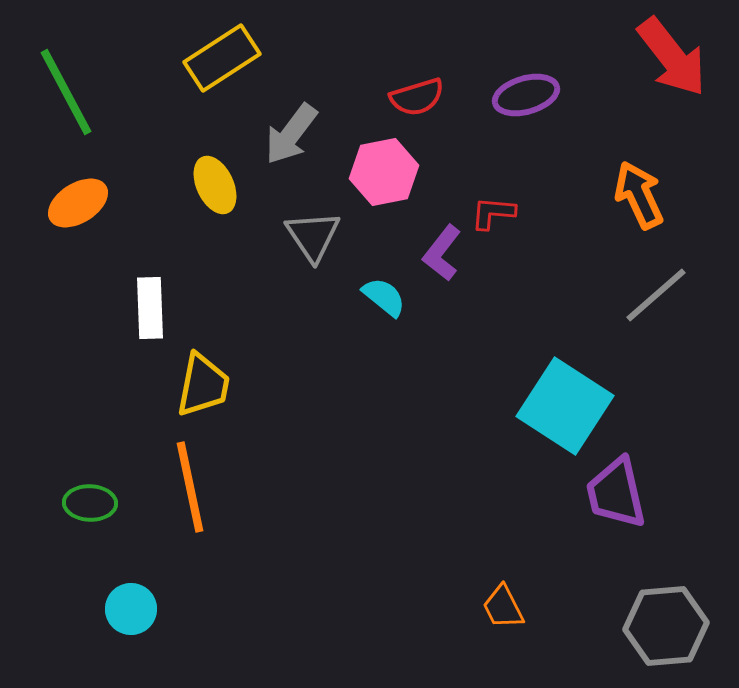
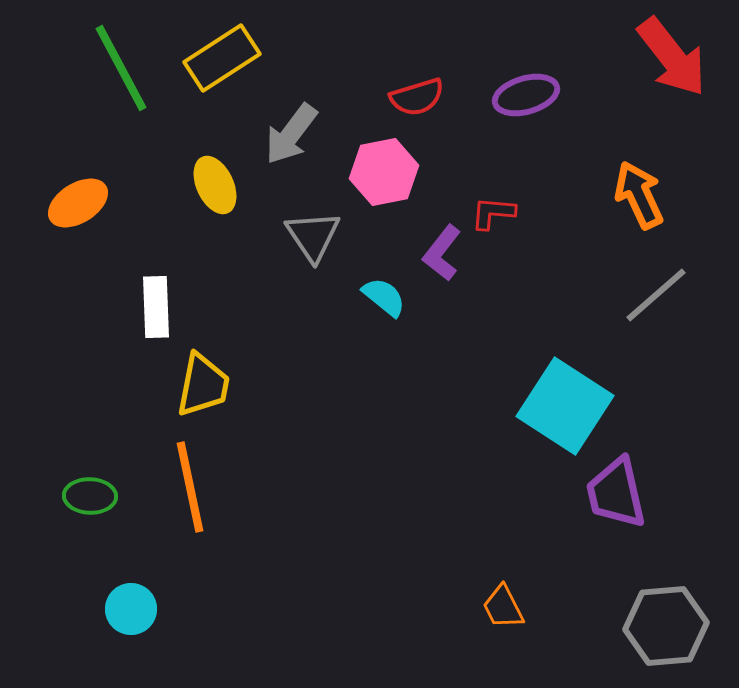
green line: moved 55 px right, 24 px up
white rectangle: moved 6 px right, 1 px up
green ellipse: moved 7 px up
